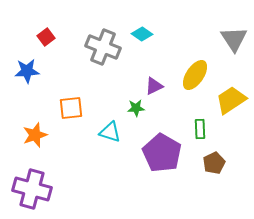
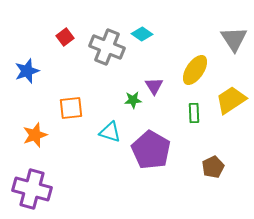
red square: moved 19 px right
gray cross: moved 4 px right
blue star: rotated 15 degrees counterclockwise
yellow ellipse: moved 5 px up
purple triangle: rotated 36 degrees counterclockwise
green star: moved 3 px left, 8 px up
green rectangle: moved 6 px left, 16 px up
purple pentagon: moved 11 px left, 3 px up
brown pentagon: moved 1 px left, 4 px down
